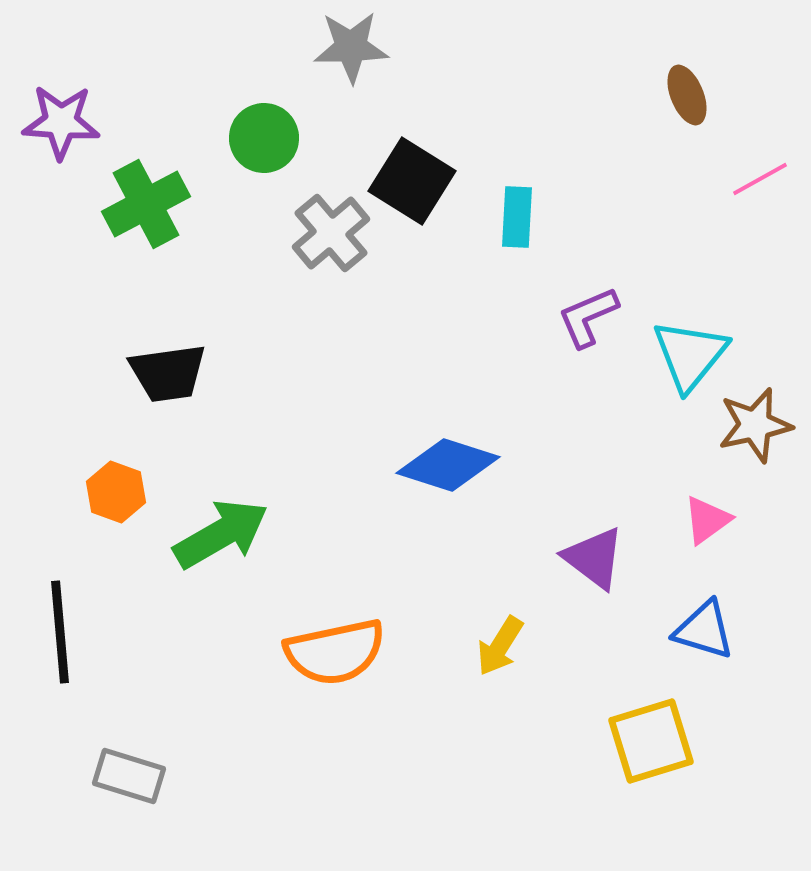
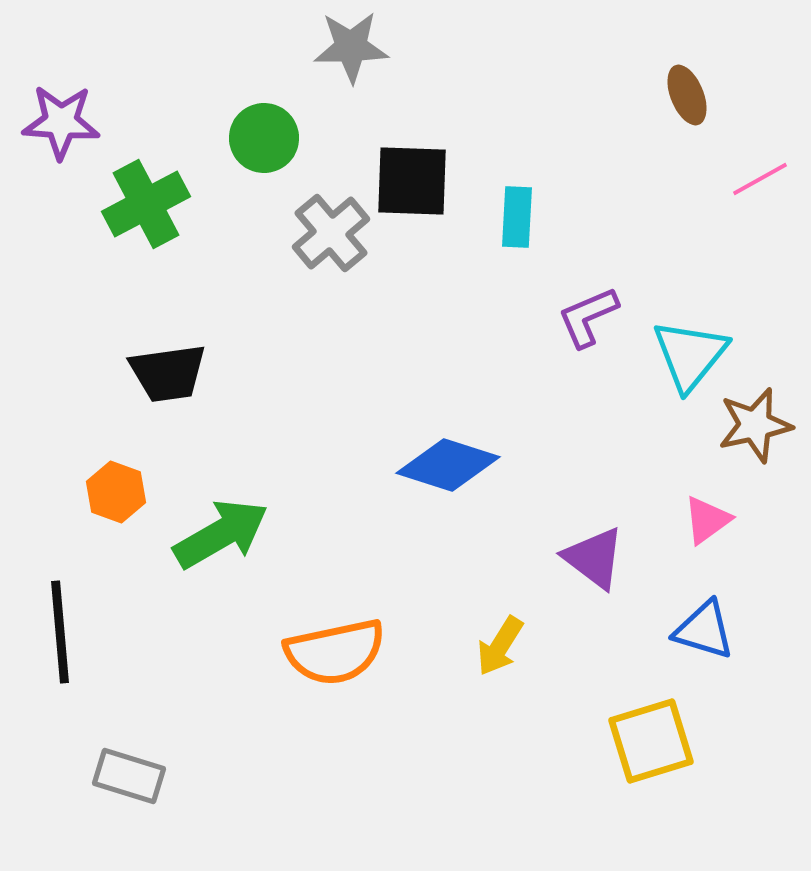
black square: rotated 30 degrees counterclockwise
